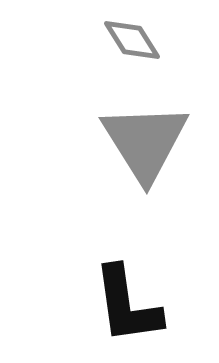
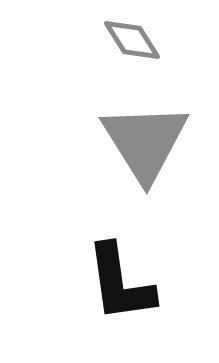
black L-shape: moved 7 px left, 22 px up
